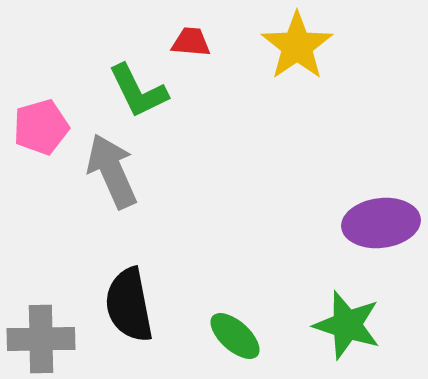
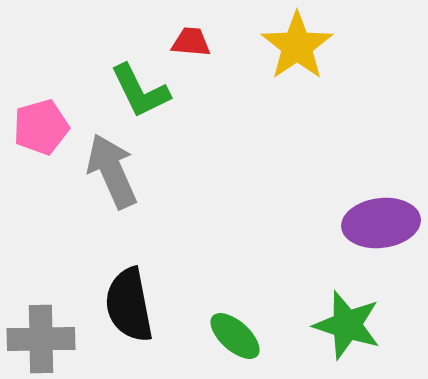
green L-shape: moved 2 px right
